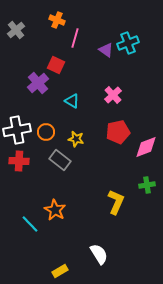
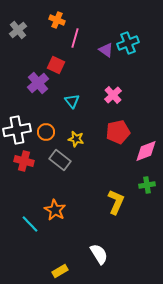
gray cross: moved 2 px right
cyan triangle: rotated 21 degrees clockwise
pink diamond: moved 4 px down
red cross: moved 5 px right; rotated 12 degrees clockwise
